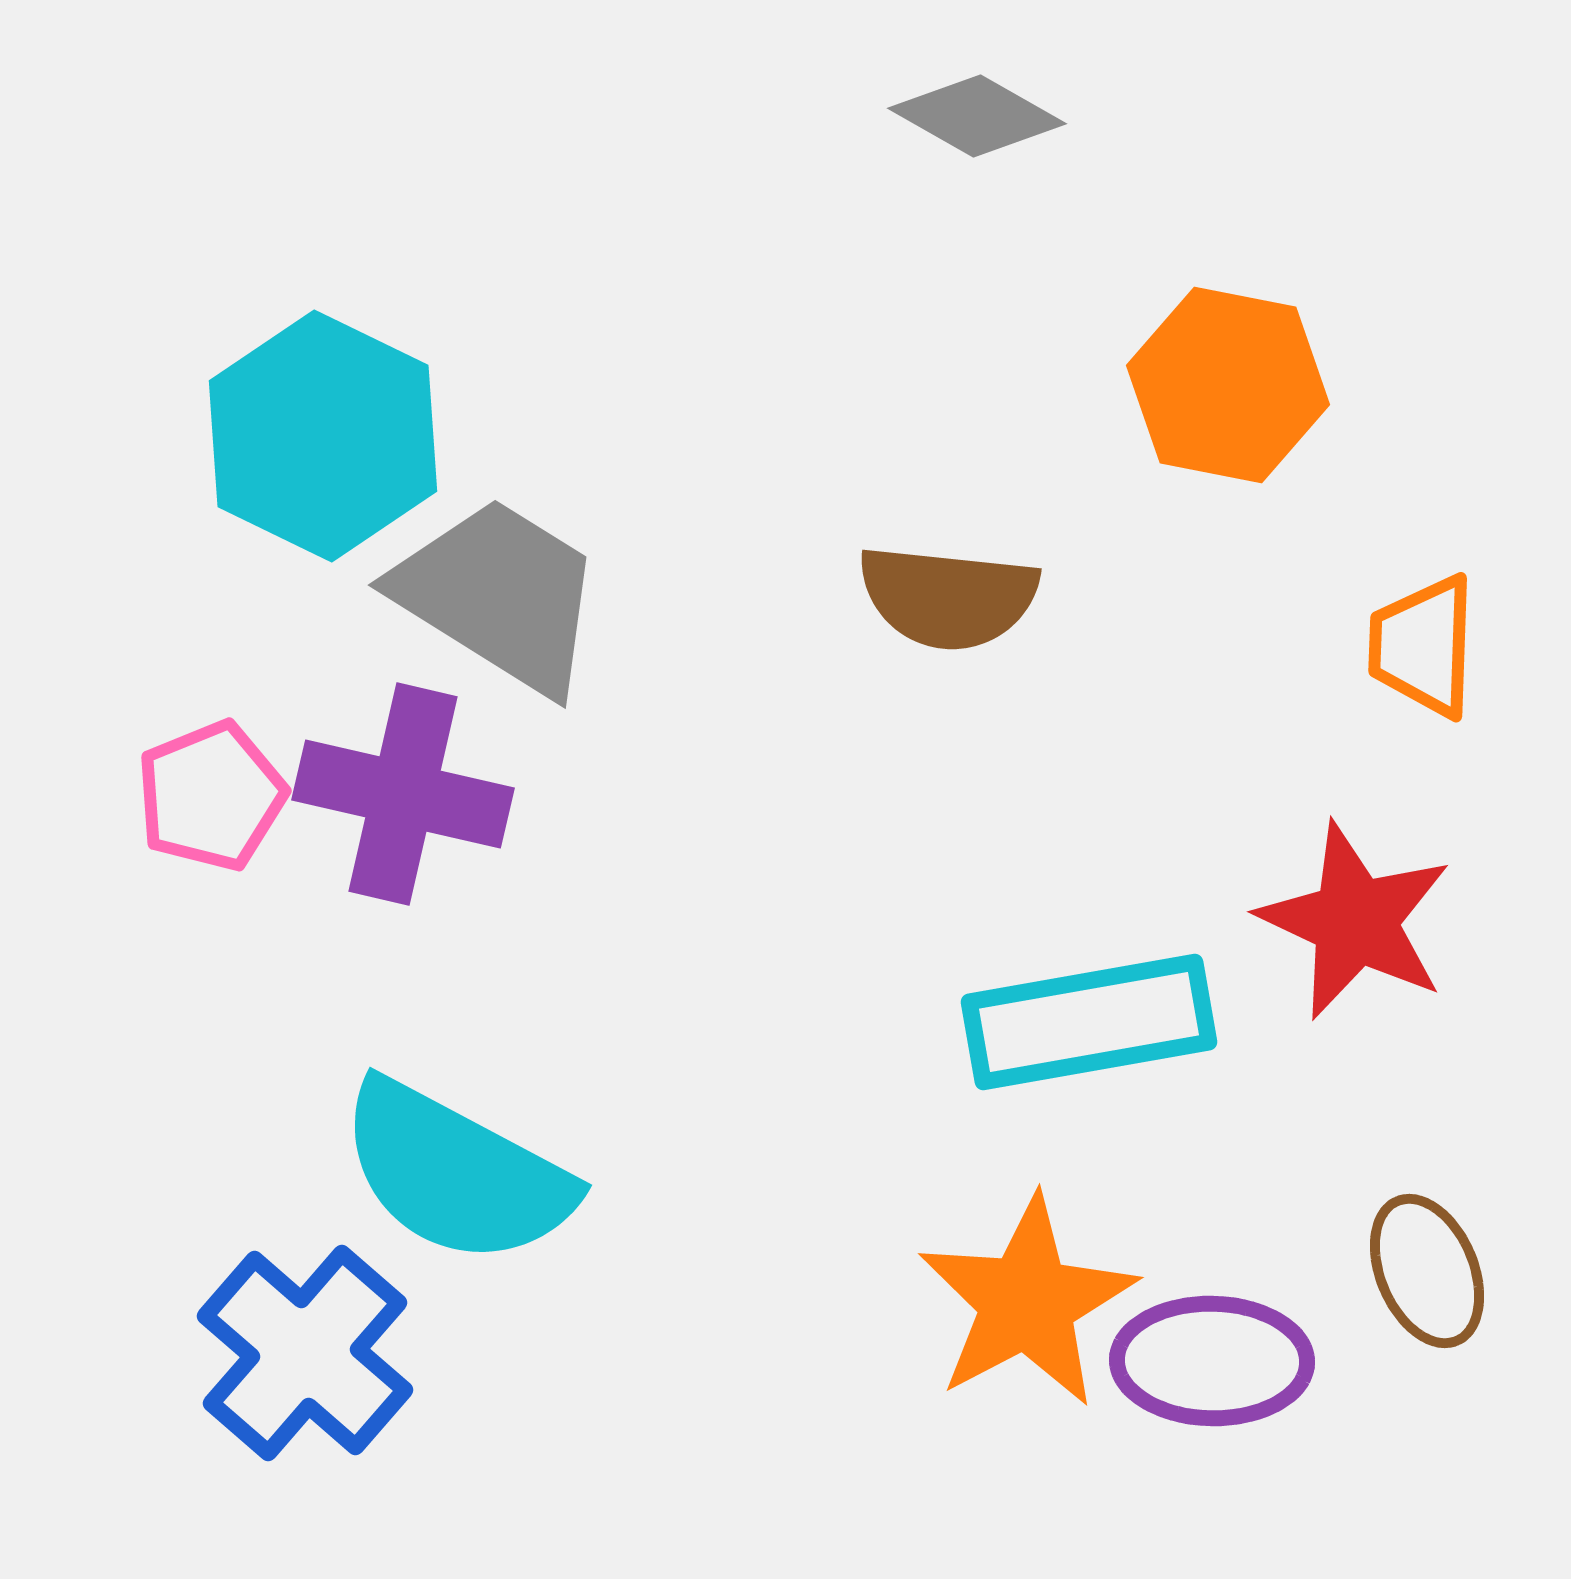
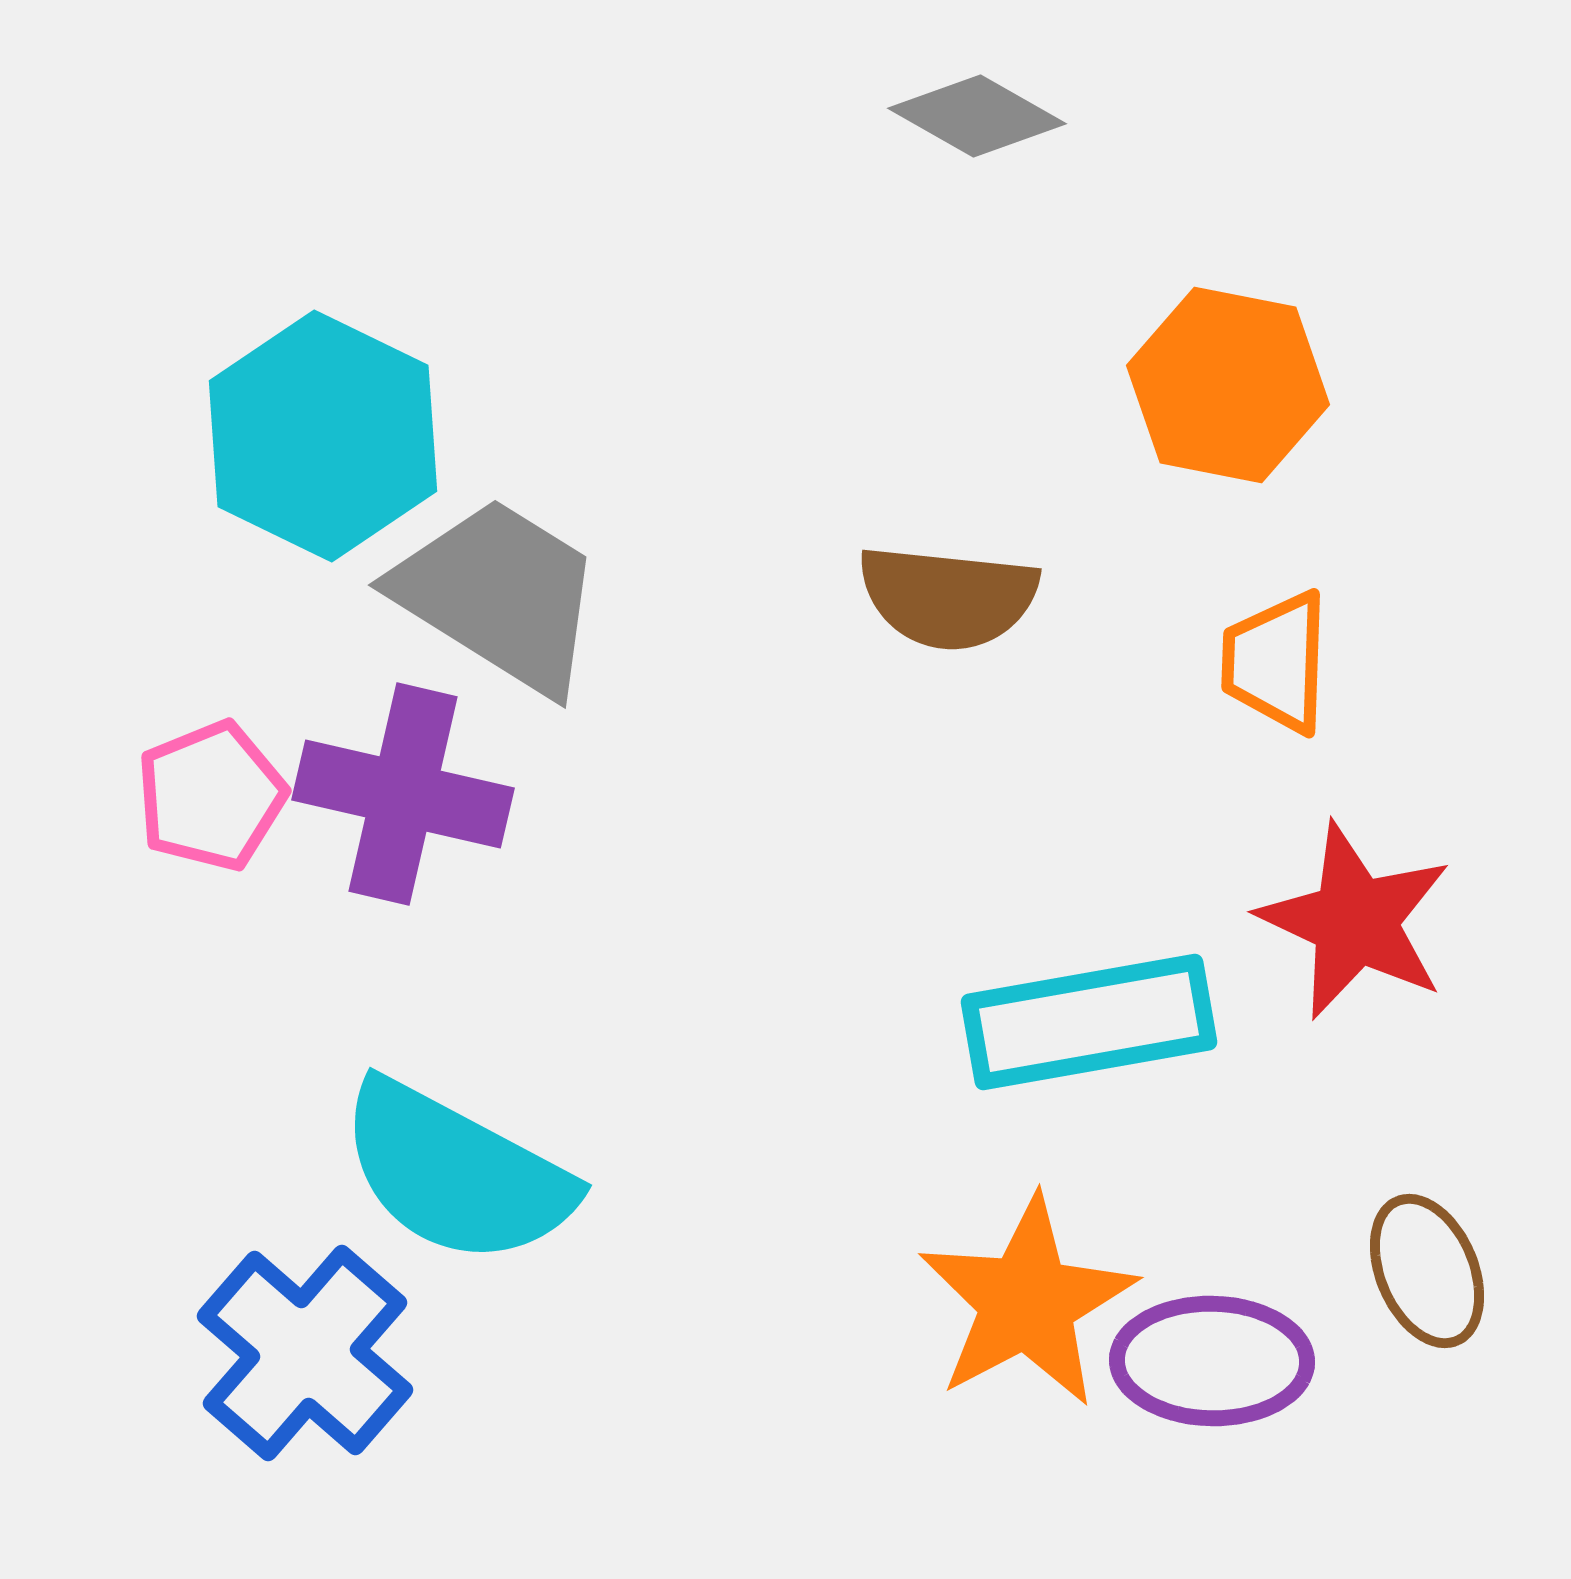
orange trapezoid: moved 147 px left, 16 px down
